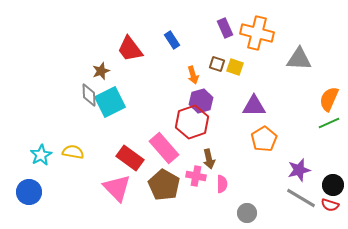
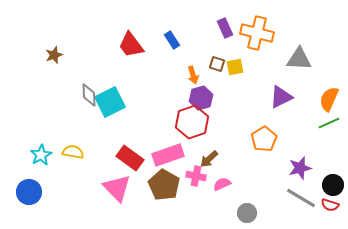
red trapezoid: moved 1 px right, 4 px up
yellow square: rotated 30 degrees counterclockwise
brown star: moved 47 px left, 16 px up
purple hexagon: moved 3 px up
purple triangle: moved 27 px right, 9 px up; rotated 25 degrees counterclockwise
pink rectangle: moved 4 px right, 7 px down; rotated 68 degrees counterclockwise
brown arrow: rotated 60 degrees clockwise
purple star: moved 1 px right, 2 px up
pink semicircle: rotated 114 degrees counterclockwise
